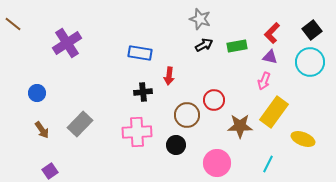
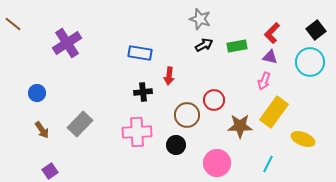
black square: moved 4 px right
